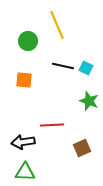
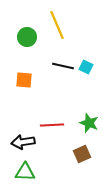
green circle: moved 1 px left, 4 px up
cyan square: moved 1 px up
green star: moved 22 px down
brown square: moved 6 px down
